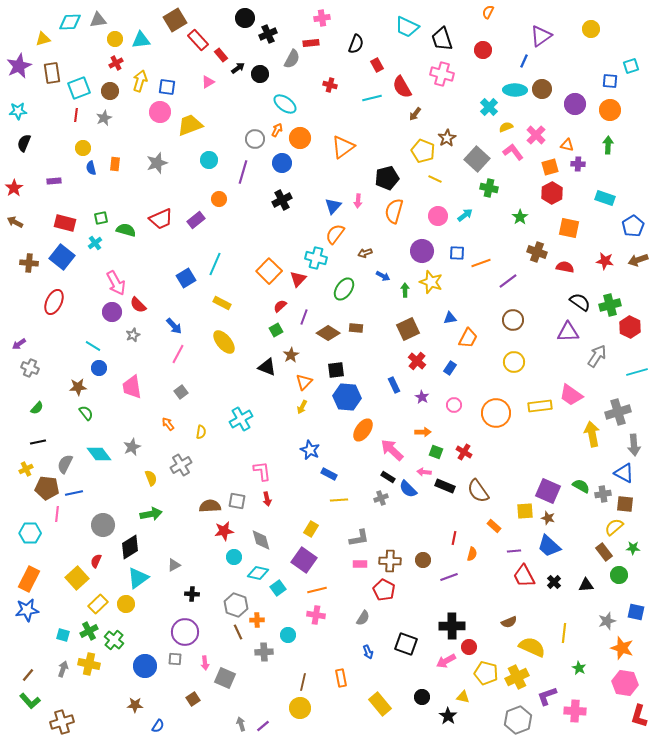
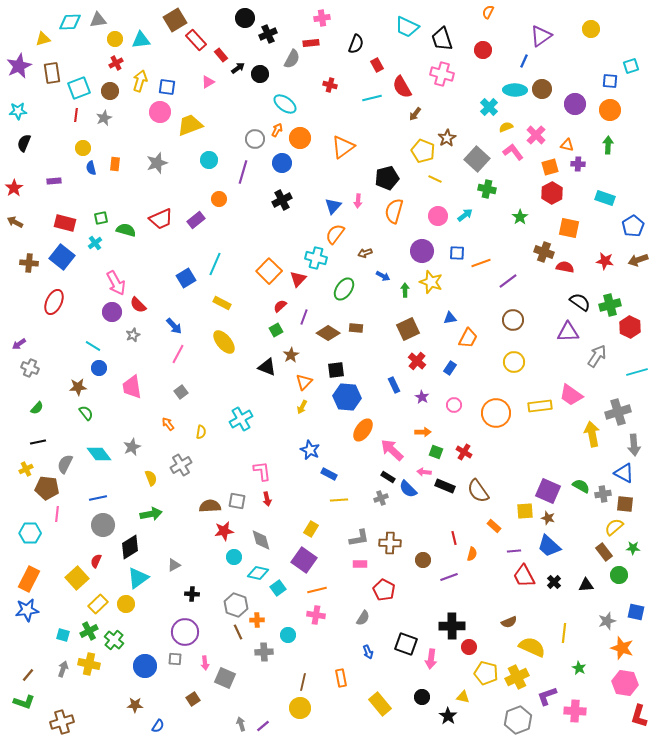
red rectangle at (198, 40): moved 2 px left
green cross at (489, 188): moved 2 px left, 1 px down
brown cross at (537, 252): moved 7 px right
blue line at (74, 493): moved 24 px right, 5 px down
red line at (454, 538): rotated 24 degrees counterclockwise
brown cross at (390, 561): moved 18 px up
pink arrow at (446, 661): moved 15 px left, 2 px up; rotated 54 degrees counterclockwise
green L-shape at (30, 701): moved 6 px left, 1 px down; rotated 30 degrees counterclockwise
